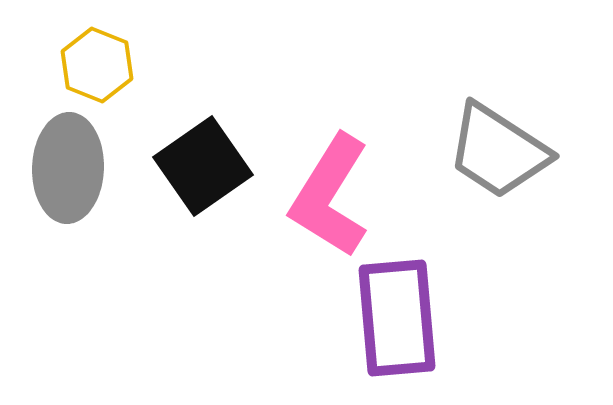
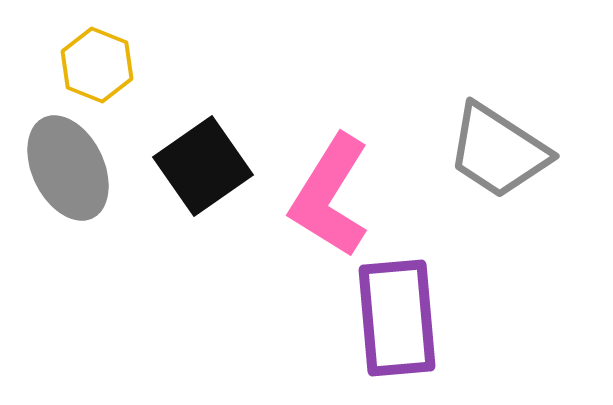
gray ellipse: rotated 28 degrees counterclockwise
